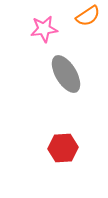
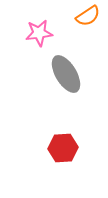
pink star: moved 5 px left, 4 px down
